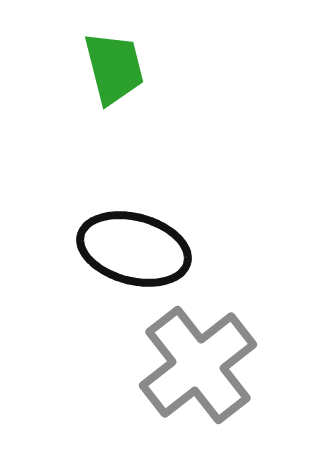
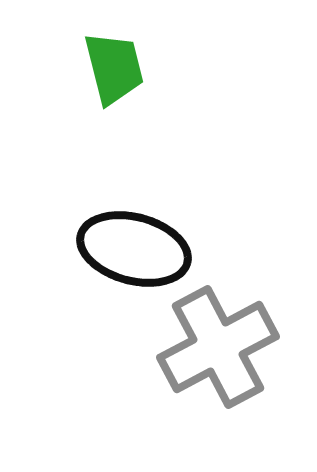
gray cross: moved 20 px right, 18 px up; rotated 10 degrees clockwise
